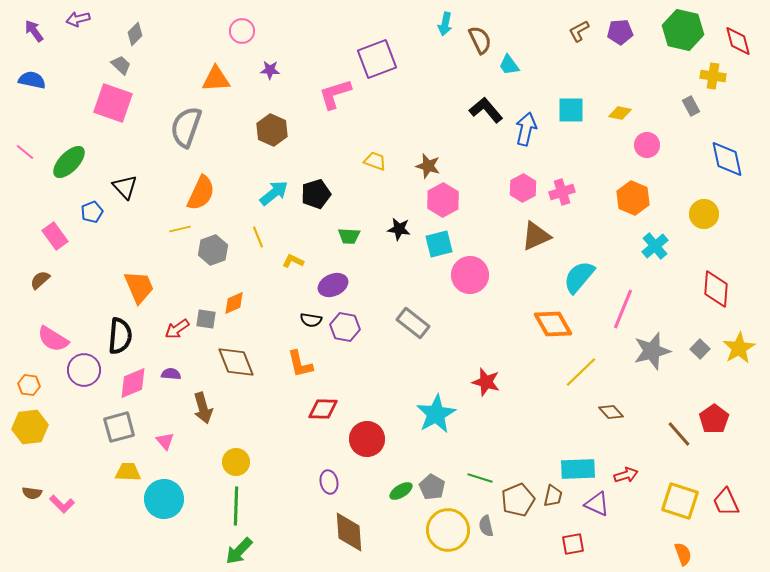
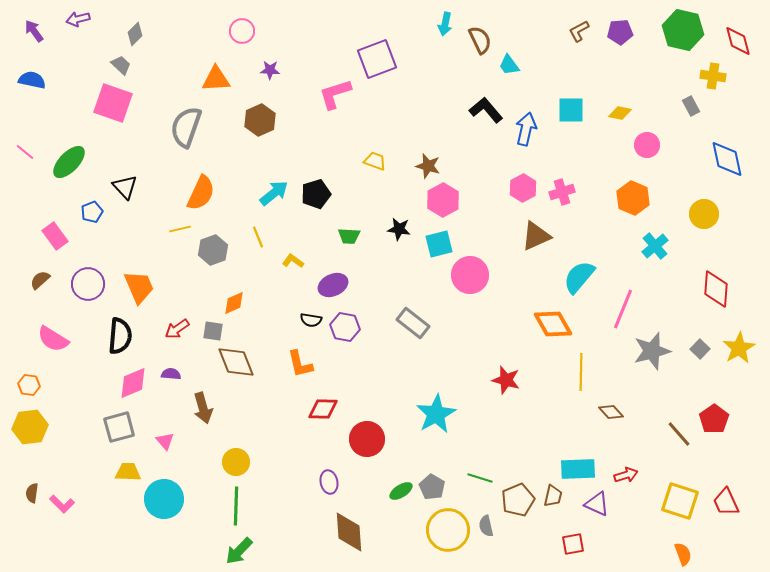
brown hexagon at (272, 130): moved 12 px left, 10 px up; rotated 12 degrees clockwise
yellow L-shape at (293, 261): rotated 10 degrees clockwise
gray square at (206, 319): moved 7 px right, 12 px down
purple circle at (84, 370): moved 4 px right, 86 px up
yellow line at (581, 372): rotated 45 degrees counterclockwise
red star at (486, 382): moved 20 px right, 2 px up
brown semicircle at (32, 493): rotated 90 degrees clockwise
